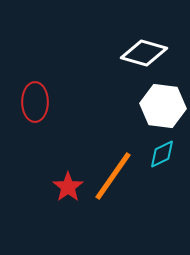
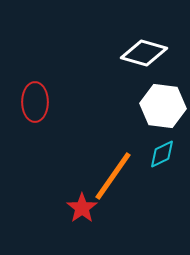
red star: moved 14 px right, 21 px down
